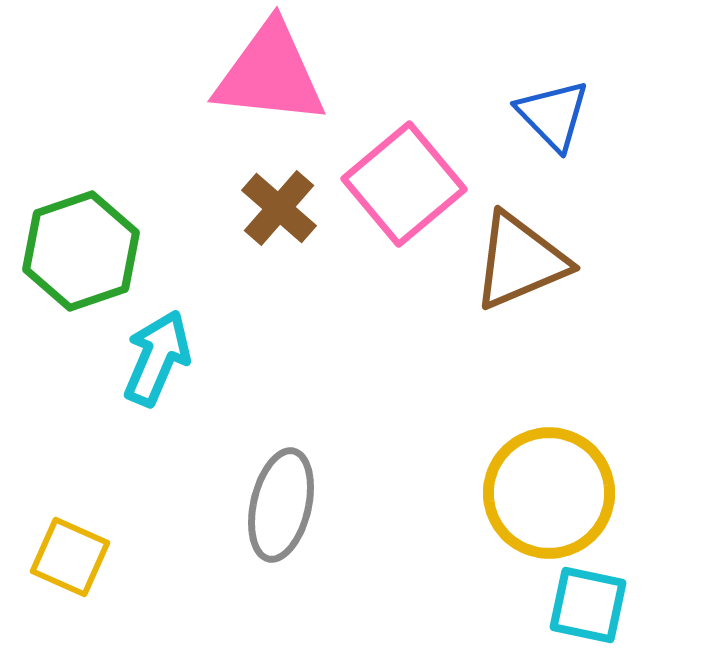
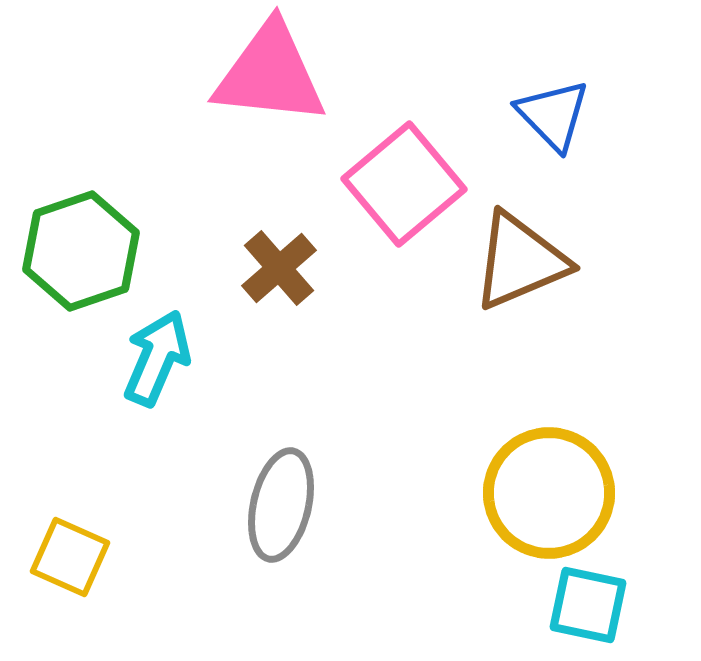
brown cross: moved 60 px down; rotated 8 degrees clockwise
